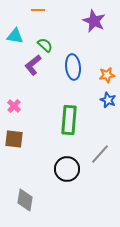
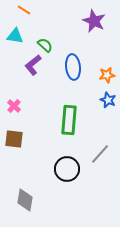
orange line: moved 14 px left; rotated 32 degrees clockwise
